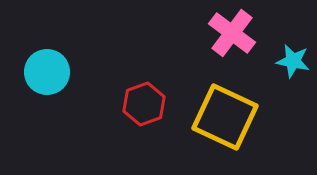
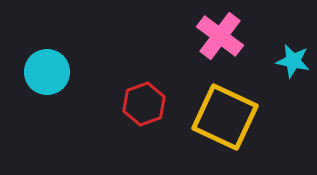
pink cross: moved 12 px left, 3 px down
